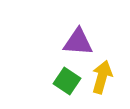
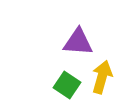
green square: moved 4 px down
